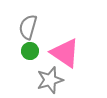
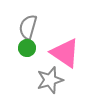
green circle: moved 3 px left, 3 px up
